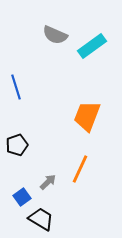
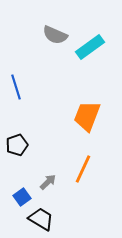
cyan rectangle: moved 2 px left, 1 px down
orange line: moved 3 px right
